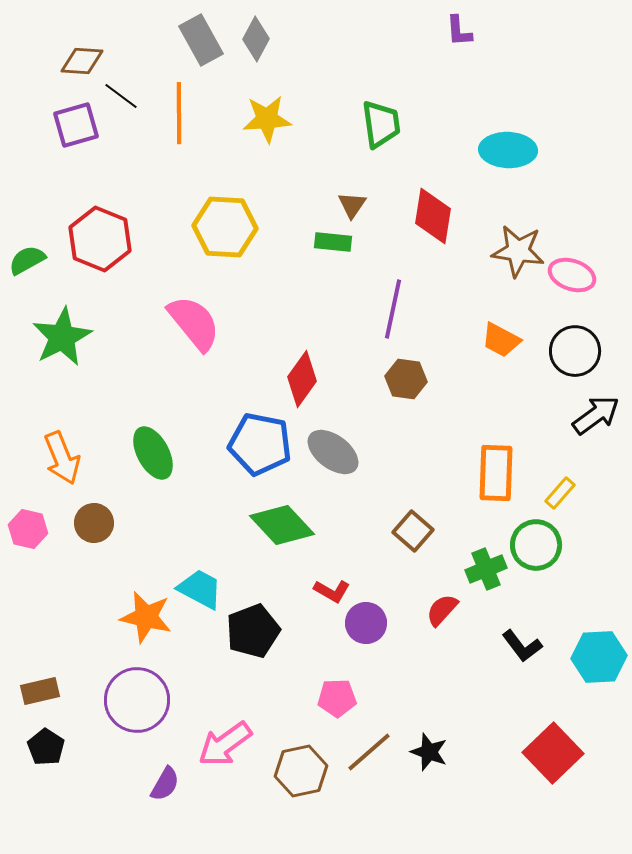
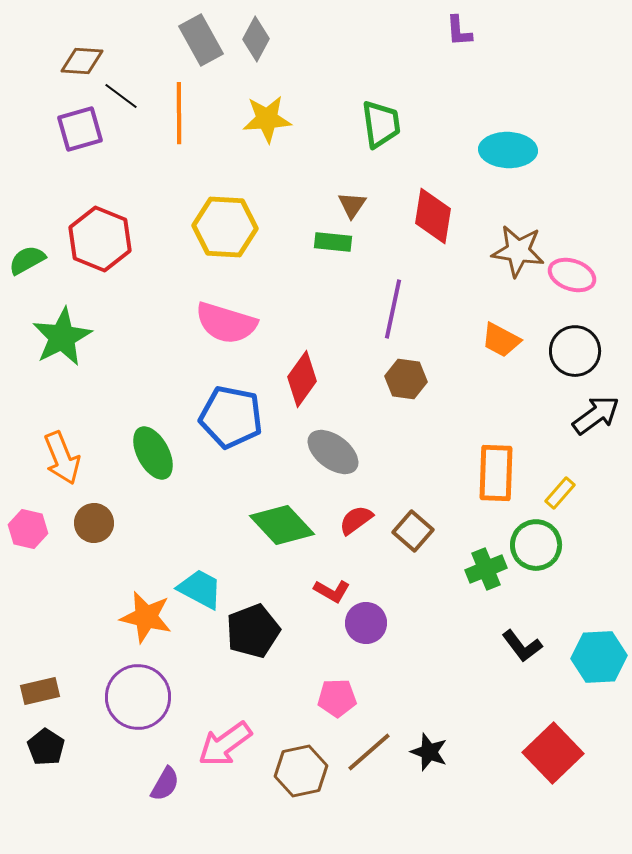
purple square at (76, 125): moved 4 px right, 4 px down
pink semicircle at (194, 323): moved 32 px right; rotated 146 degrees clockwise
blue pentagon at (260, 444): moved 29 px left, 27 px up
red semicircle at (442, 610): moved 86 px left, 90 px up; rotated 12 degrees clockwise
purple circle at (137, 700): moved 1 px right, 3 px up
